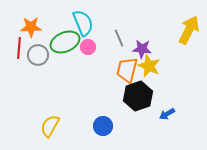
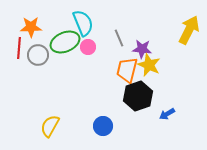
yellow star: moved 1 px up
